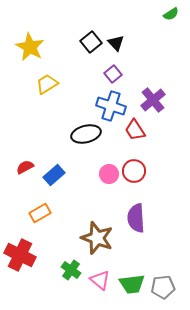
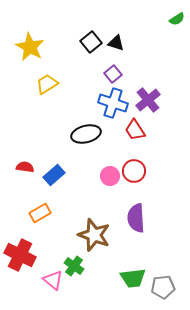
green semicircle: moved 6 px right, 5 px down
black triangle: rotated 30 degrees counterclockwise
purple cross: moved 5 px left
blue cross: moved 2 px right, 3 px up
red semicircle: rotated 36 degrees clockwise
pink circle: moved 1 px right, 2 px down
brown star: moved 3 px left, 3 px up
green cross: moved 3 px right, 4 px up
pink triangle: moved 47 px left
green trapezoid: moved 1 px right, 6 px up
